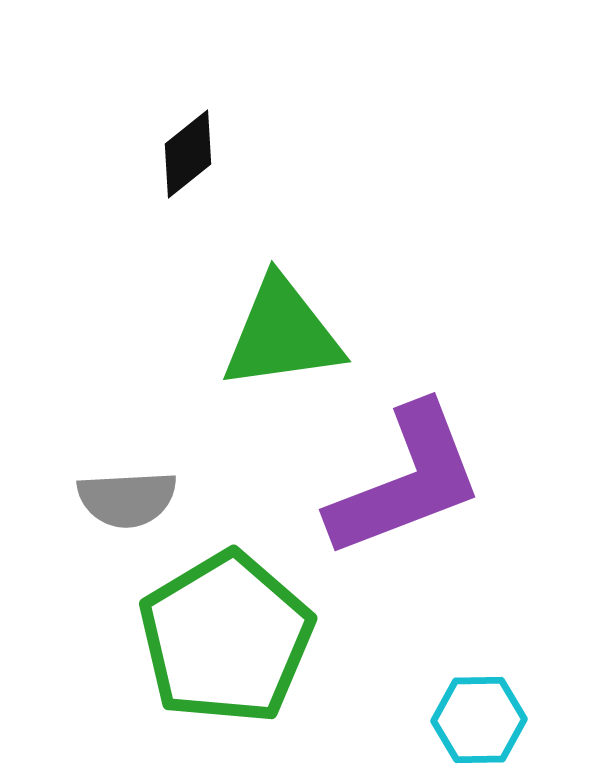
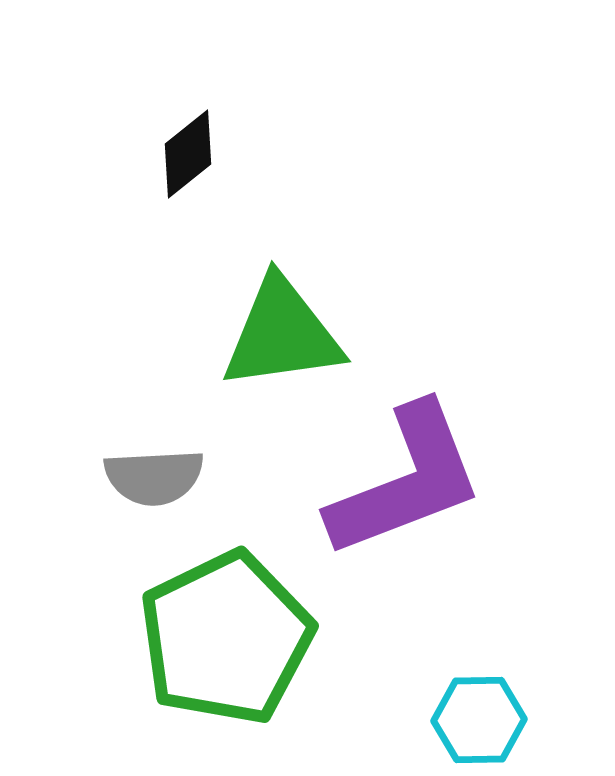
gray semicircle: moved 27 px right, 22 px up
green pentagon: rotated 5 degrees clockwise
